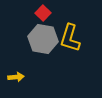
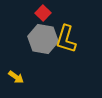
yellow L-shape: moved 4 px left, 1 px down
yellow arrow: rotated 42 degrees clockwise
